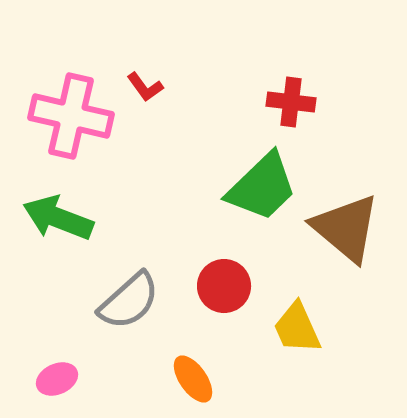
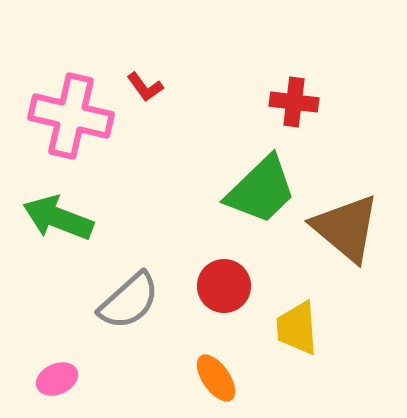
red cross: moved 3 px right
green trapezoid: moved 1 px left, 3 px down
yellow trapezoid: rotated 20 degrees clockwise
orange ellipse: moved 23 px right, 1 px up
